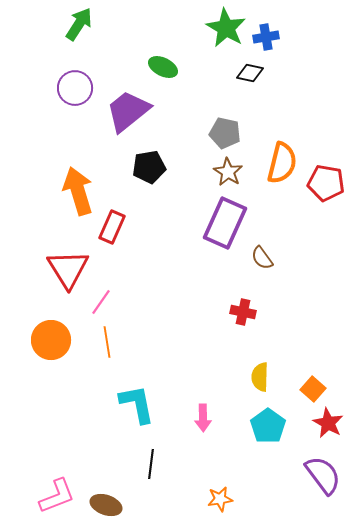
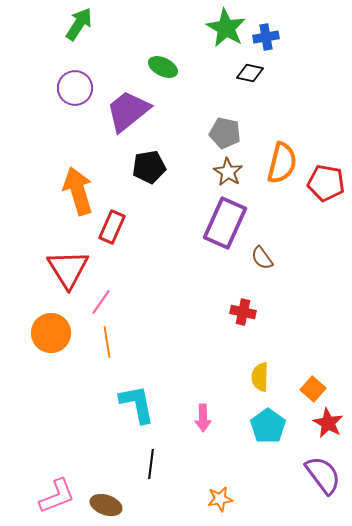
orange circle: moved 7 px up
